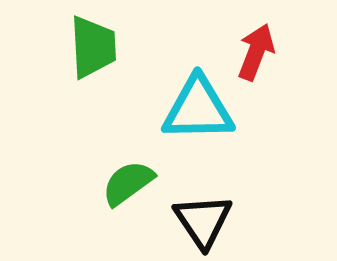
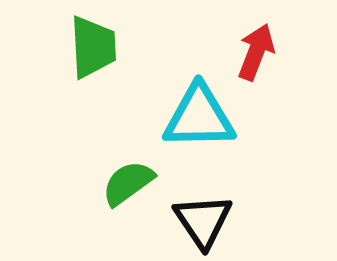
cyan triangle: moved 1 px right, 8 px down
